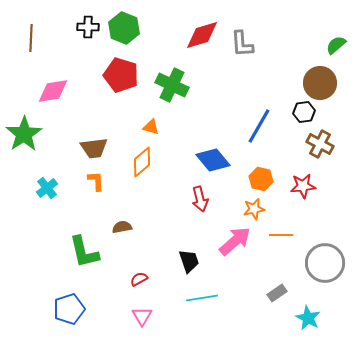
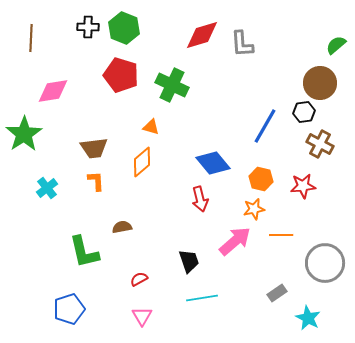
blue line: moved 6 px right
blue diamond: moved 3 px down
